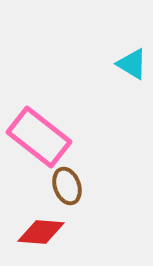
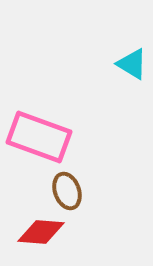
pink rectangle: rotated 18 degrees counterclockwise
brown ellipse: moved 5 px down
